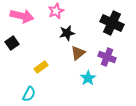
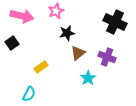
black cross: moved 3 px right, 1 px up
